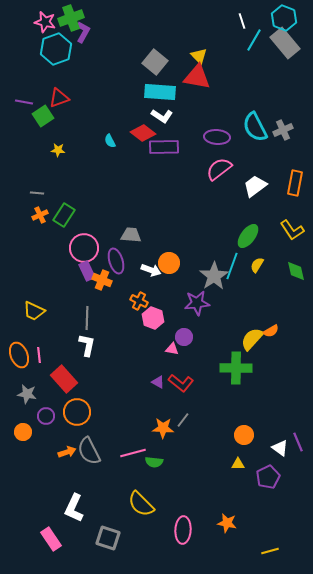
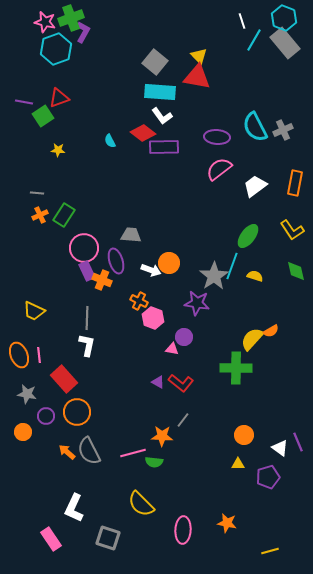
white L-shape at (162, 116): rotated 20 degrees clockwise
yellow semicircle at (257, 265): moved 2 px left, 11 px down; rotated 77 degrees clockwise
purple star at (197, 303): rotated 15 degrees clockwise
orange star at (163, 428): moved 1 px left, 8 px down
orange arrow at (67, 452): rotated 120 degrees counterclockwise
purple pentagon at (268, 477): rotated 10 degrees clockwise
